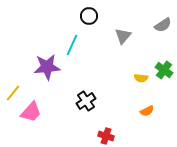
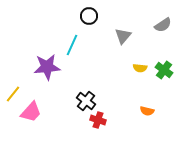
yellow semicircle: moved 1 px left, 10 px up
yellow line: moved 1 px down
black cross: rotated 18 degrees counterclockwise
orange semicircle: rotated 40 degrees clockwise
red cross: moved 8 px left, 16 px up
